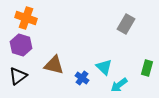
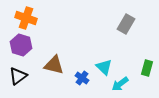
cyan arrow: moved 1 px right, 1 px up
